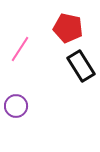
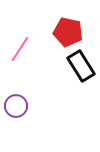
red pentagon: moved 4 px down
